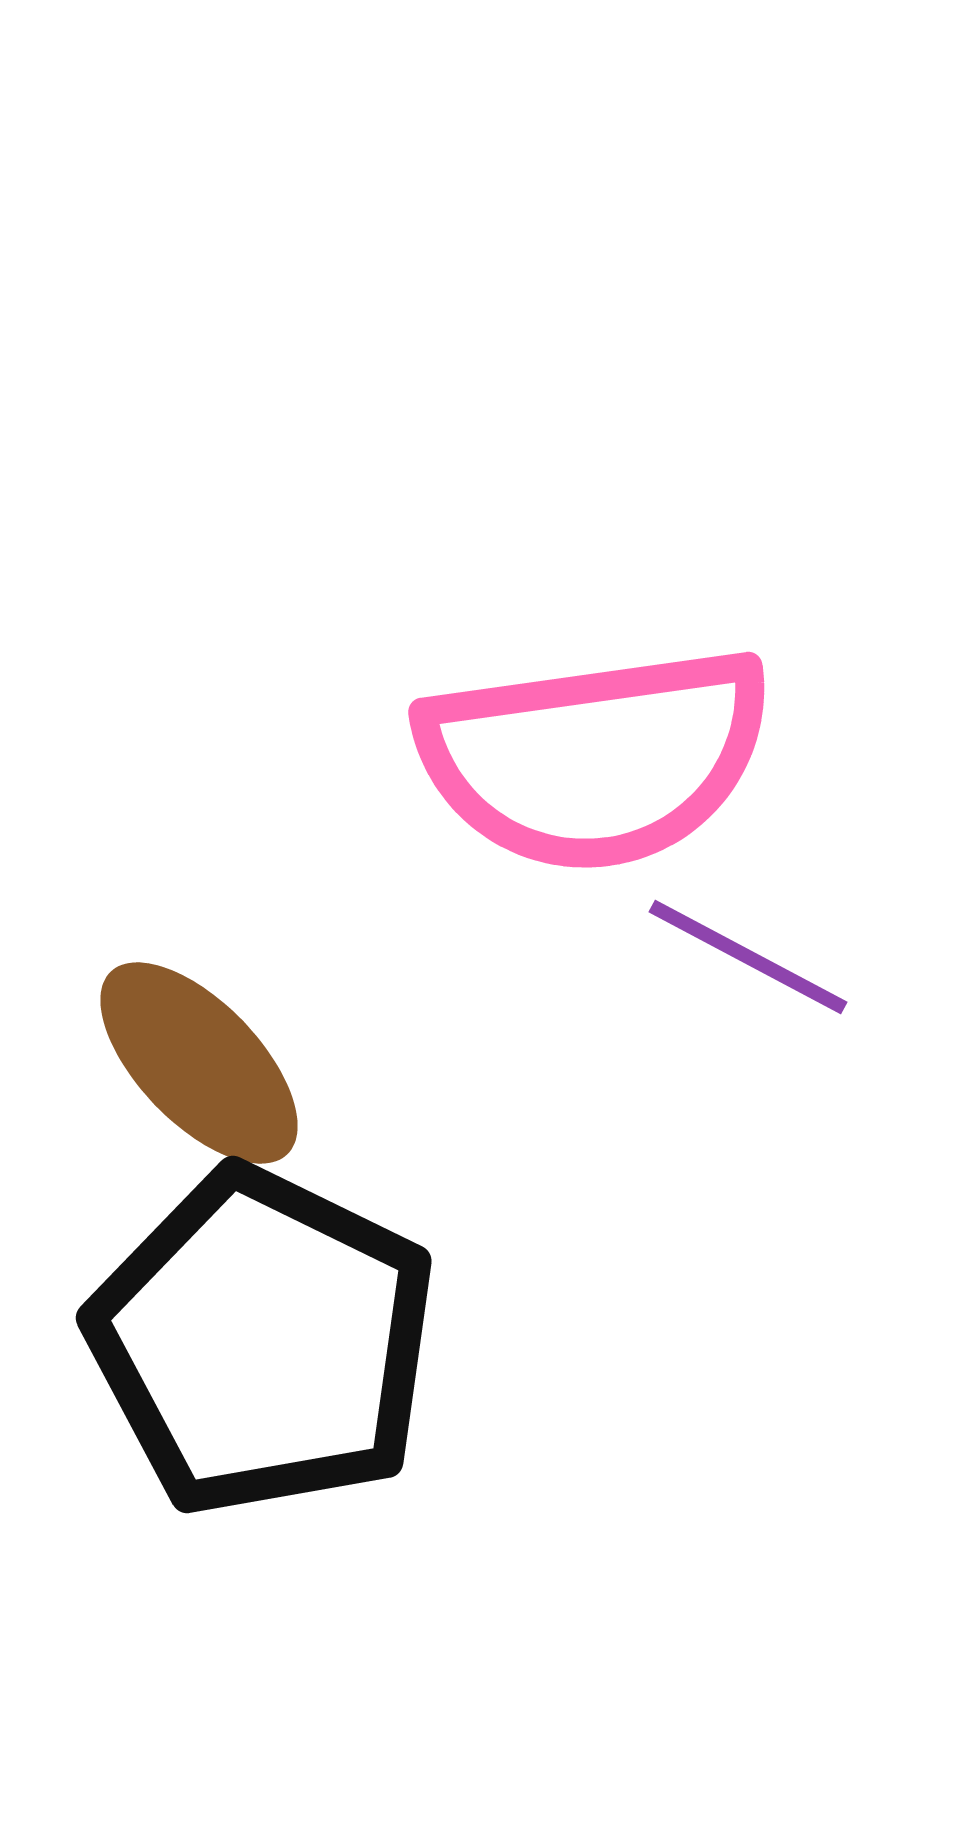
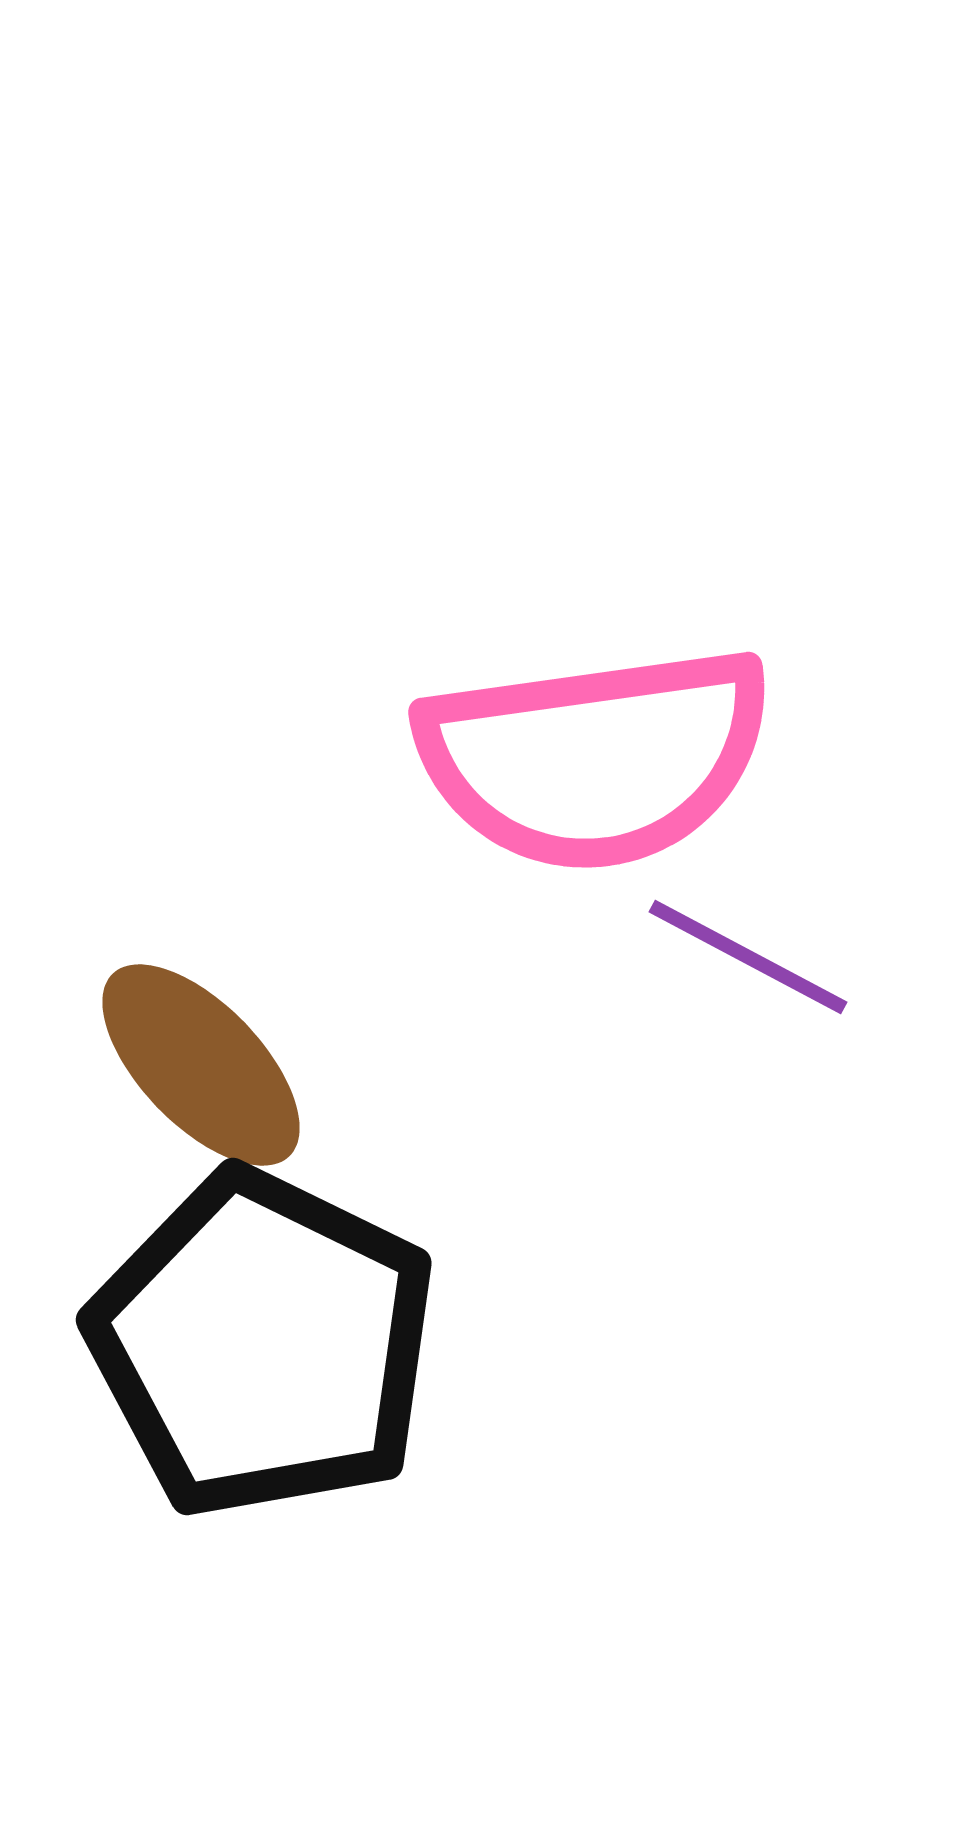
brown ellipse: moved 2 px right, 2 px down
black pentagon: moved 2 px down
